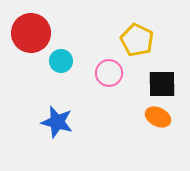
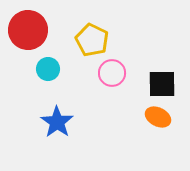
red circle: moved 3 px left, 3 px up
yellow pentagon: moved 45 px left
cyan circle: moved 13 px left, 8 px down
pink circle: moved 3 px right
blue star: rotated 20 degrees clockwise
